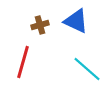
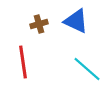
brown cross: moved 1 px left, 1 px up
red line: rotated 24 degrees counterclockwise
